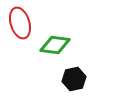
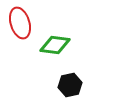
black hexagon: moved 4 px left, 6 px down
